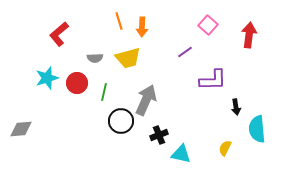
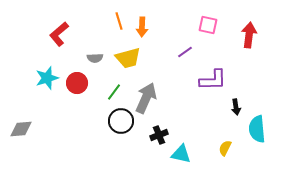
pink square: rotated 30 degrees counterclockwise
green line: moved 10 px right; rotated 24 degrees clockwise
gray arrow: moved 2 px up
